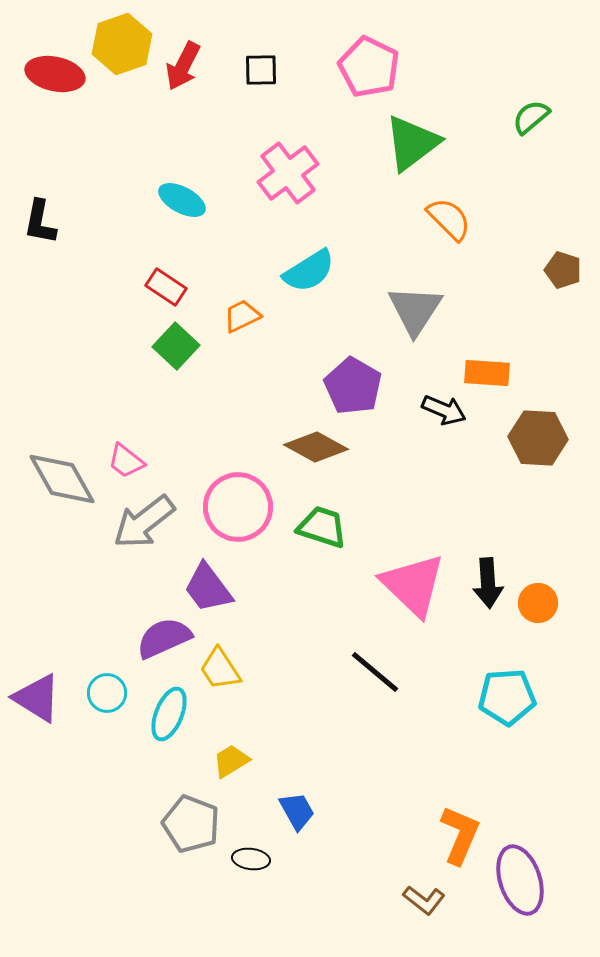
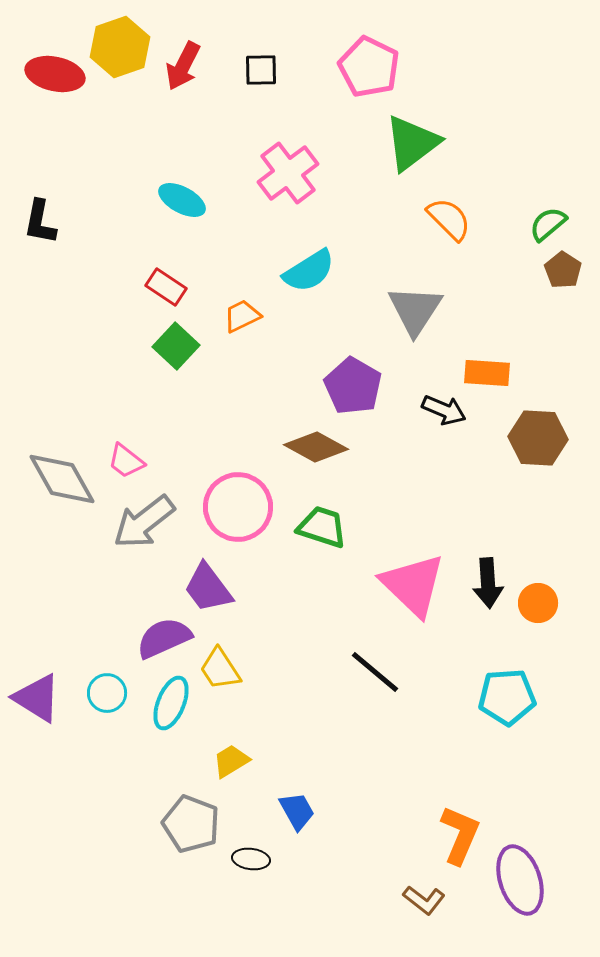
yellow hexagon at (122, 44): moved 2 px left, 3 px down
green semicircle at (531, 117): moved 17 px right, 107 px down
brown pentagon at (563, 270): rotated 15 degrees clockwise
cyan ellipse at (169, 714): moved 2 px right, 11 px up
